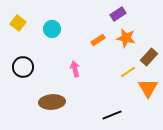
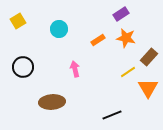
purple rectangle: moved 3 px right
yellow square: moved 2 px up; rotated 21 degrees clockwise
cyan circle: moved 7 px right
